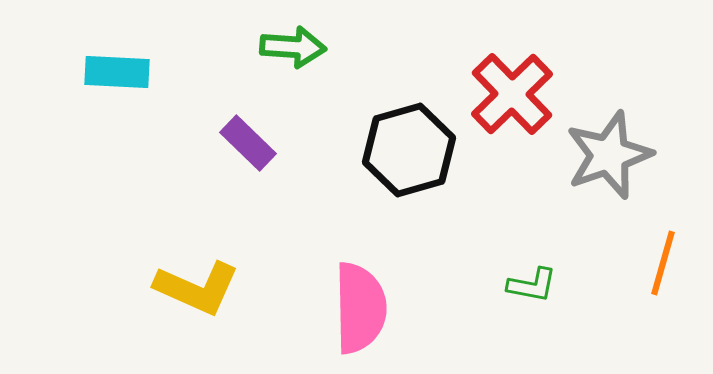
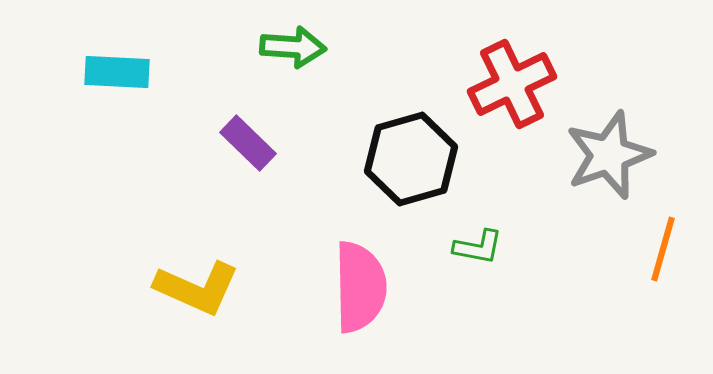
red cross: moved 10 px up; rotated 18 degrees clockwise
black hexagon: moved 2 px right, 9 px down
orange line: moved 14 px up
green L-shape: moved 54 px left, 38 px up
pink semicircle: moved 21 px up
